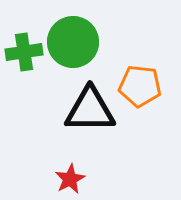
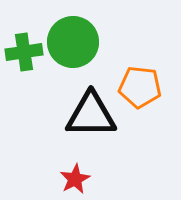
orange pentagon: moved 1 px down
black triangle: moved 1 px right, 5 px down
red star: moved 5 px right
